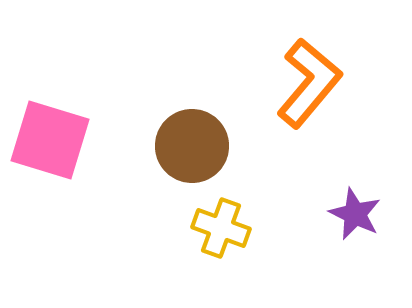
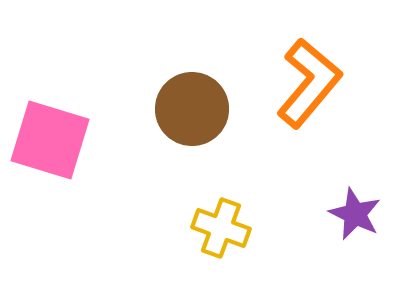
brown circle: moved 37 px up
